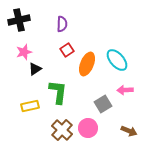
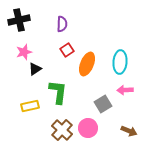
cyan ellipse: moved 3 px right, 2 px down; rotated 45 degrees clockwise
